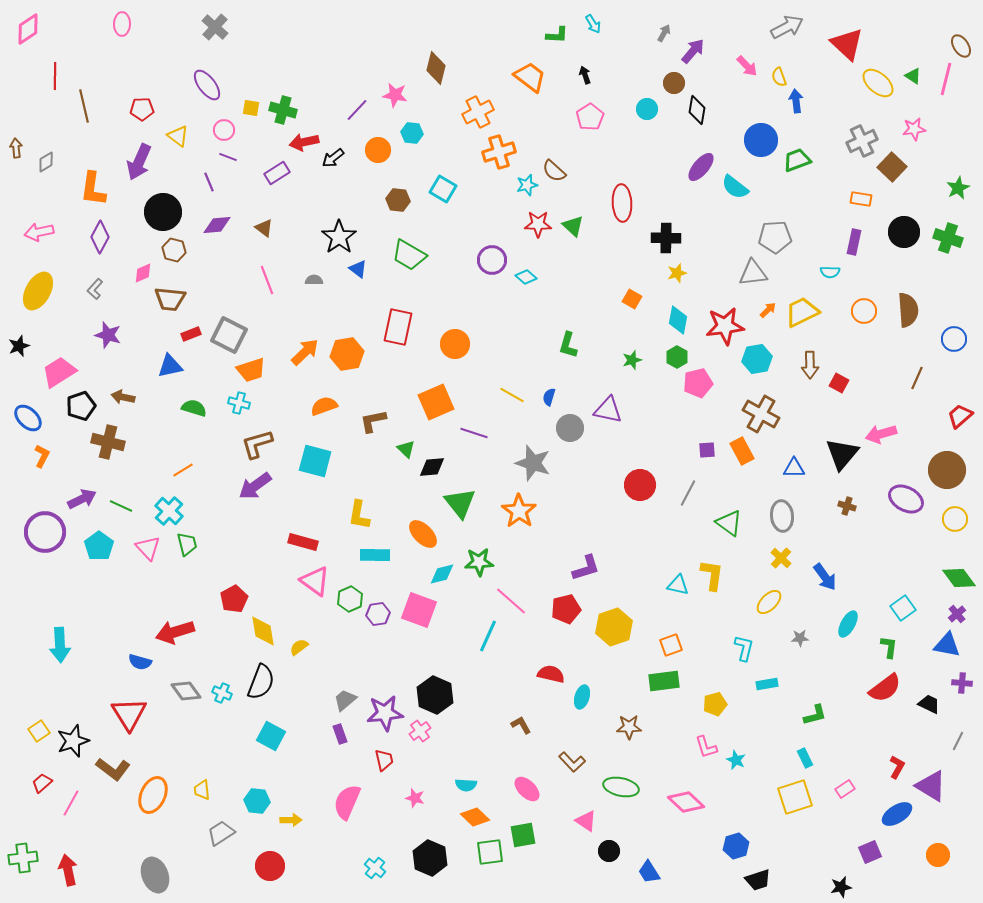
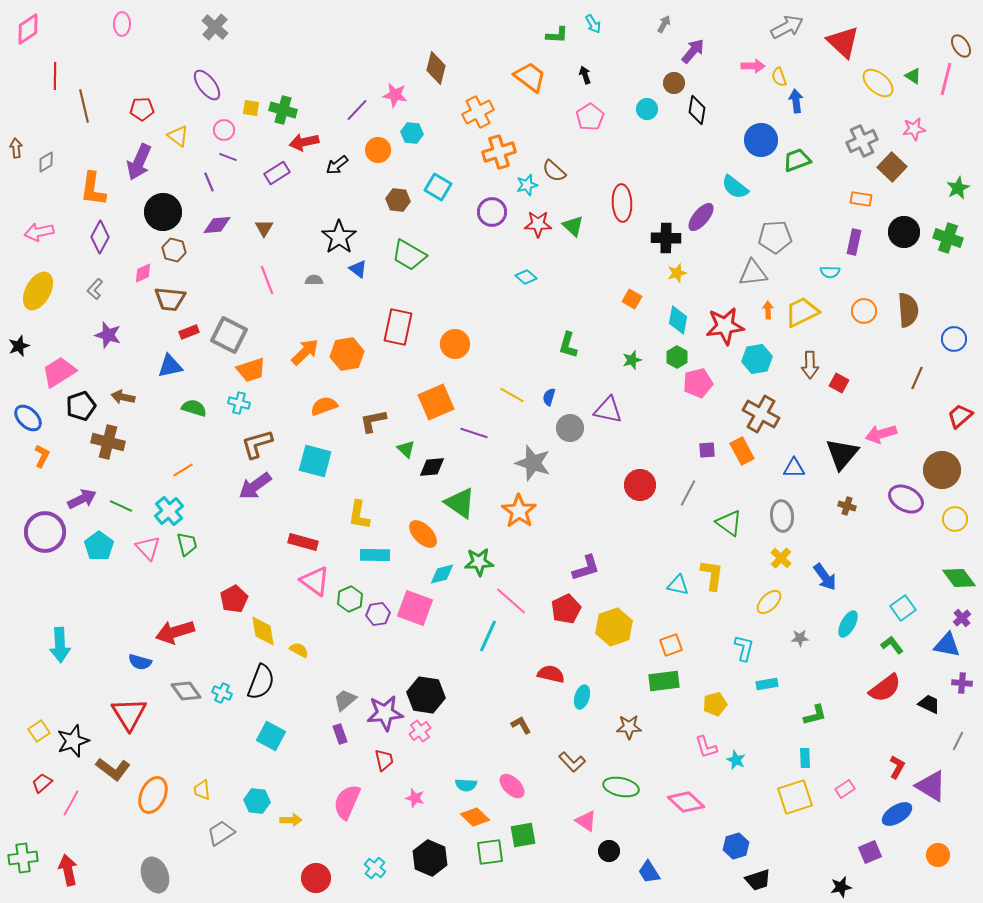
gray arrow at (664, 33): moved 9 px up
red triangle at (847, 44): moved 4 px left, 2 px up
pink arrow at (747, 66): moved 6 px right; rotated 45 degrees counterclockwise
black arrow at (333, 158): moved 4 px right, 7 px down
purple ellipse at (701, 167): moved 50 px down
cyan square at (443, 189): moved 5 px left, 2 px up
brown triangle at (264, 228): rotated 24 degrees clockwise
purple circle at (492, 260): moved 48 px up
orange arrow at (768, 310): rotated 48 degrees counterclockwise
red rectangle at (191, 334): moved 2 px left, 2 px up
brown circle at (947, 470): moved 5 px left
green triangle at (460, 503): rotated 16 degrees counterclockwise
cyan cross at (169, 511): rotated 8 degrees clockwise
red pentagon at (566, 609): rotated 12 degrees counterclockwise
pink square at (419, 610): moved 4 px left, 2 px up
purple cross at (957, 614): moved 5 px right, 4 px down
yellow semicircle at (299, 647): moved 3 px down; rotated 66 degrees clockwise
green L-shape at (889, 647): moved 3 px right, 2 px up; rotated 45 degrees counterclockwise
black hexagon at (435, 695): moved 9 px left; rotated 15 degrees counterclockwise
cyan rectangle at (805, 758): rotated 24 degrees clockwise
pink ellipse at (527, 789): moved 15 px left, 3 px up
red circle at (270, 866): moved 46 px right, 12 px down
